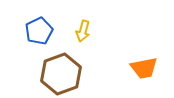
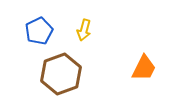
yellow arrow: moved 1 px right, 1 px up
orange trapezoid: rotated 52 degrees counterclockwise
